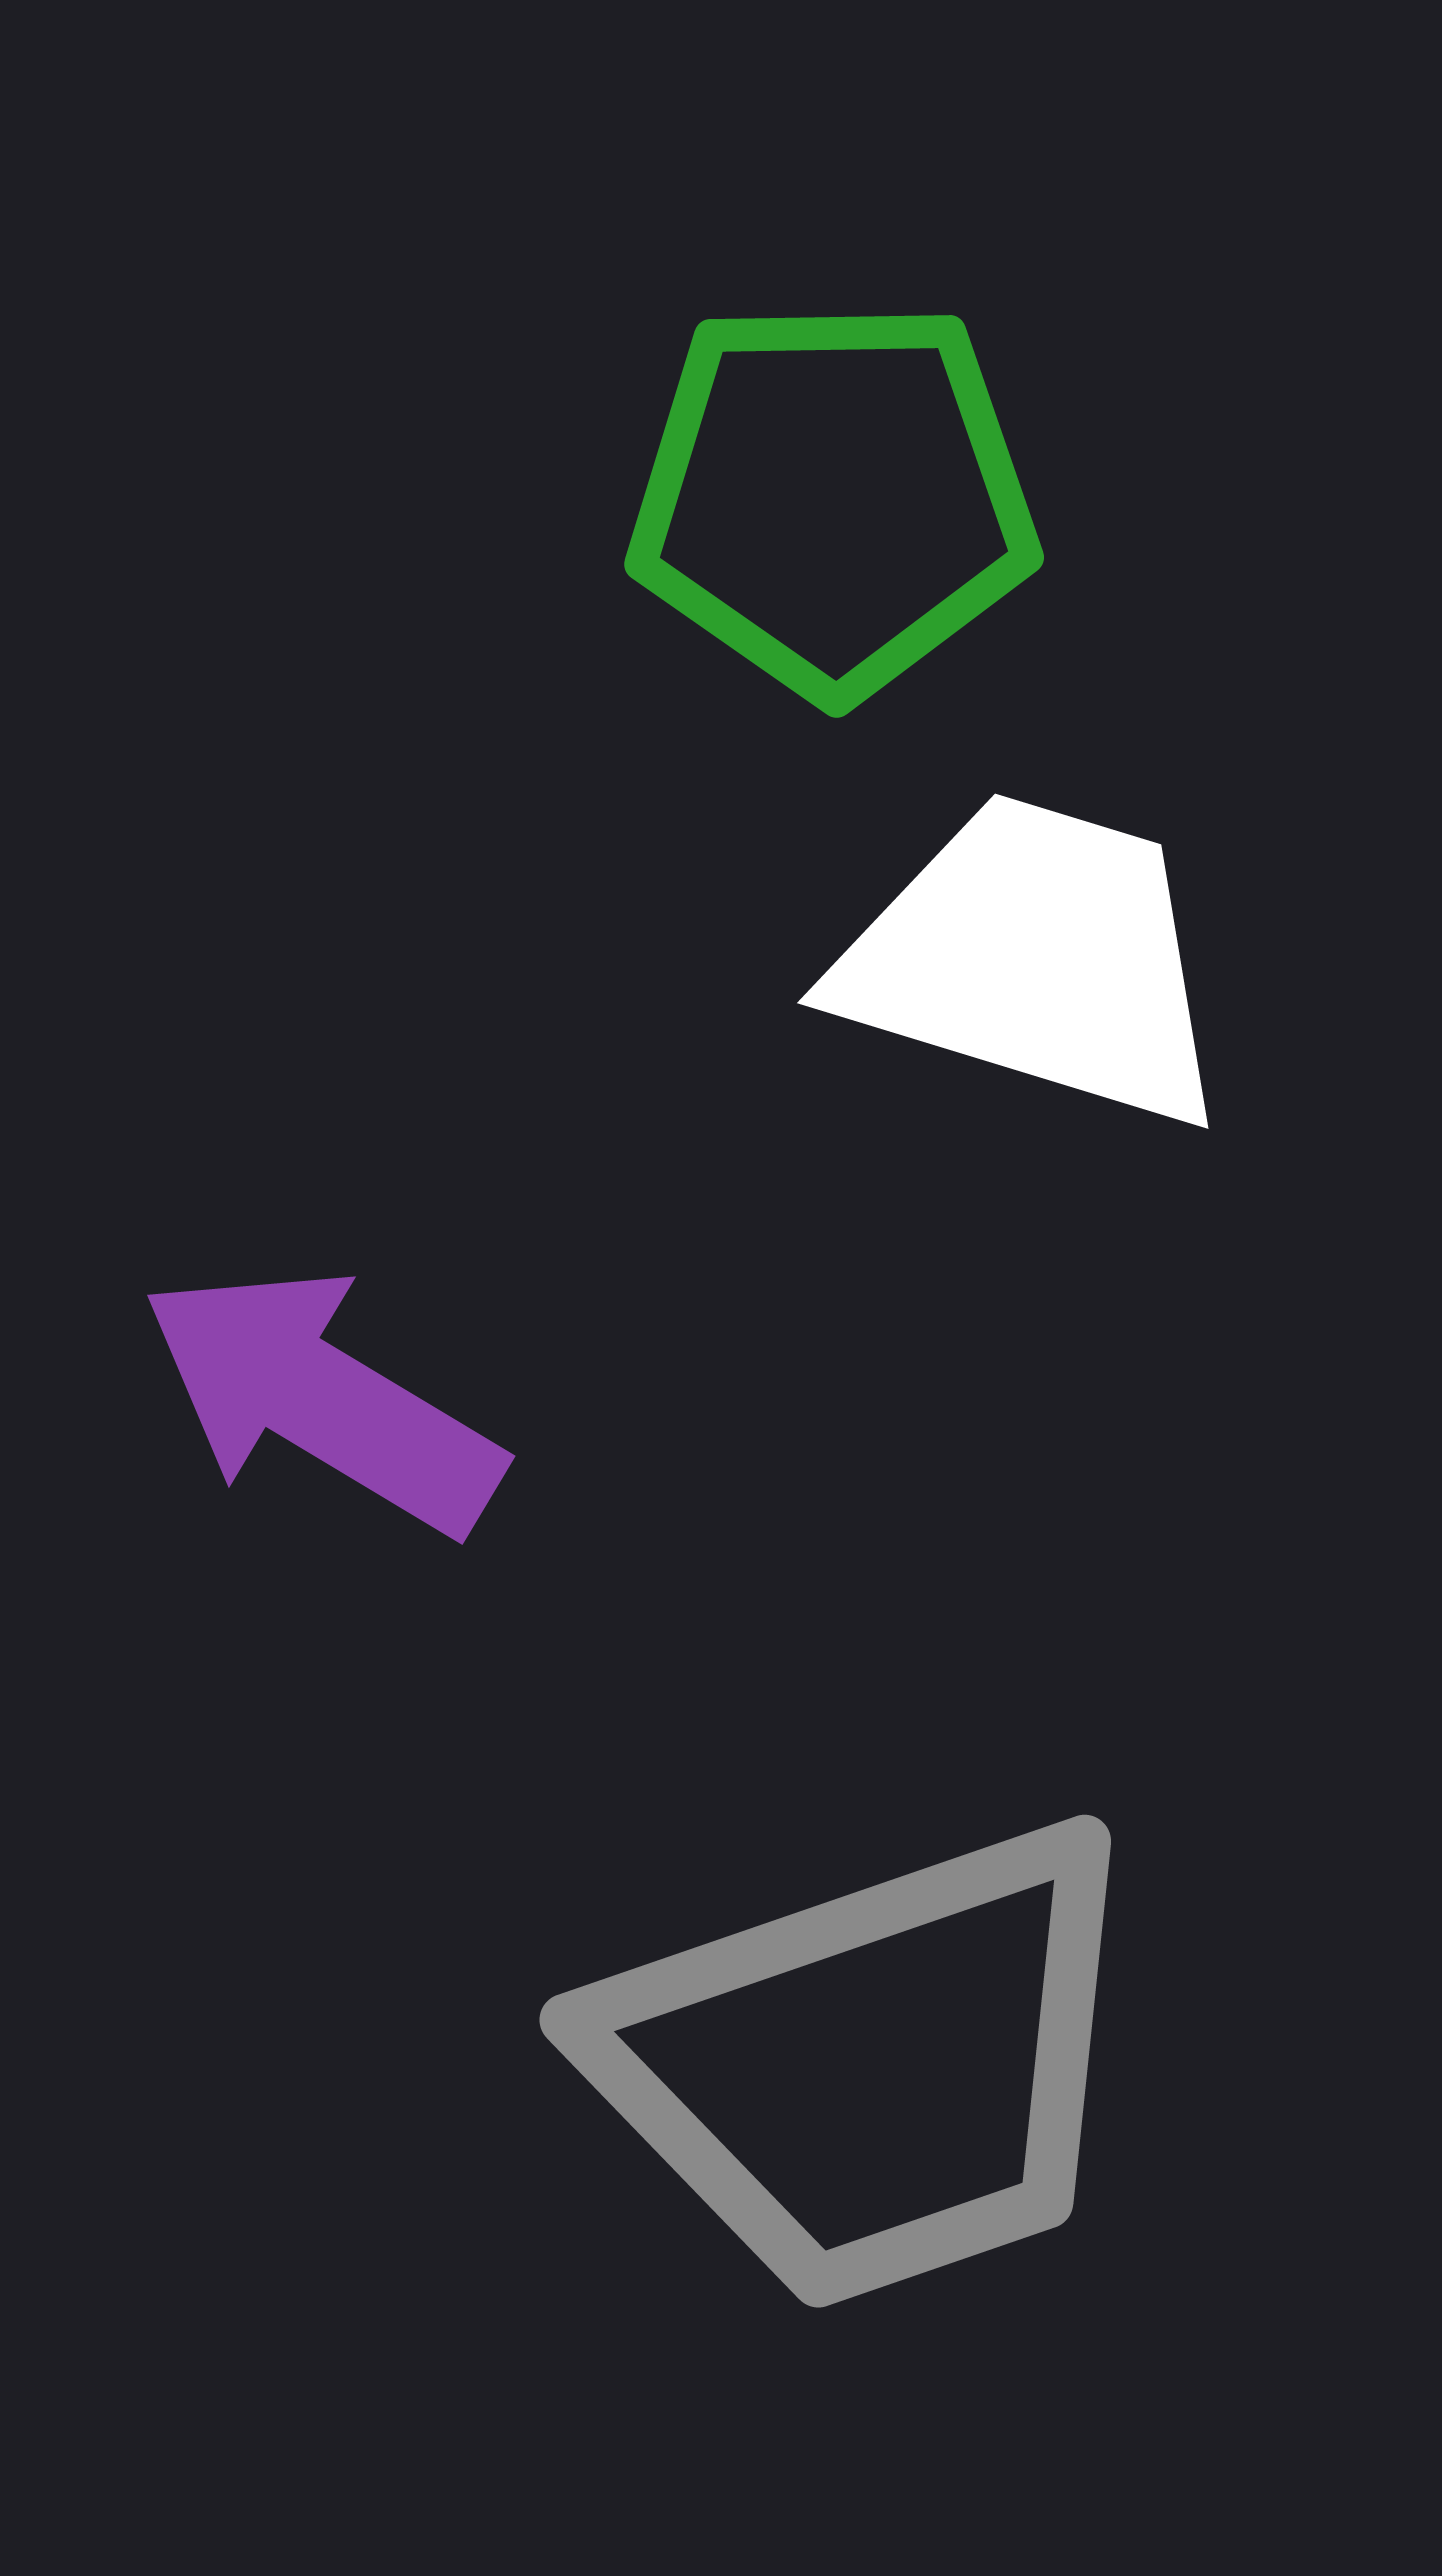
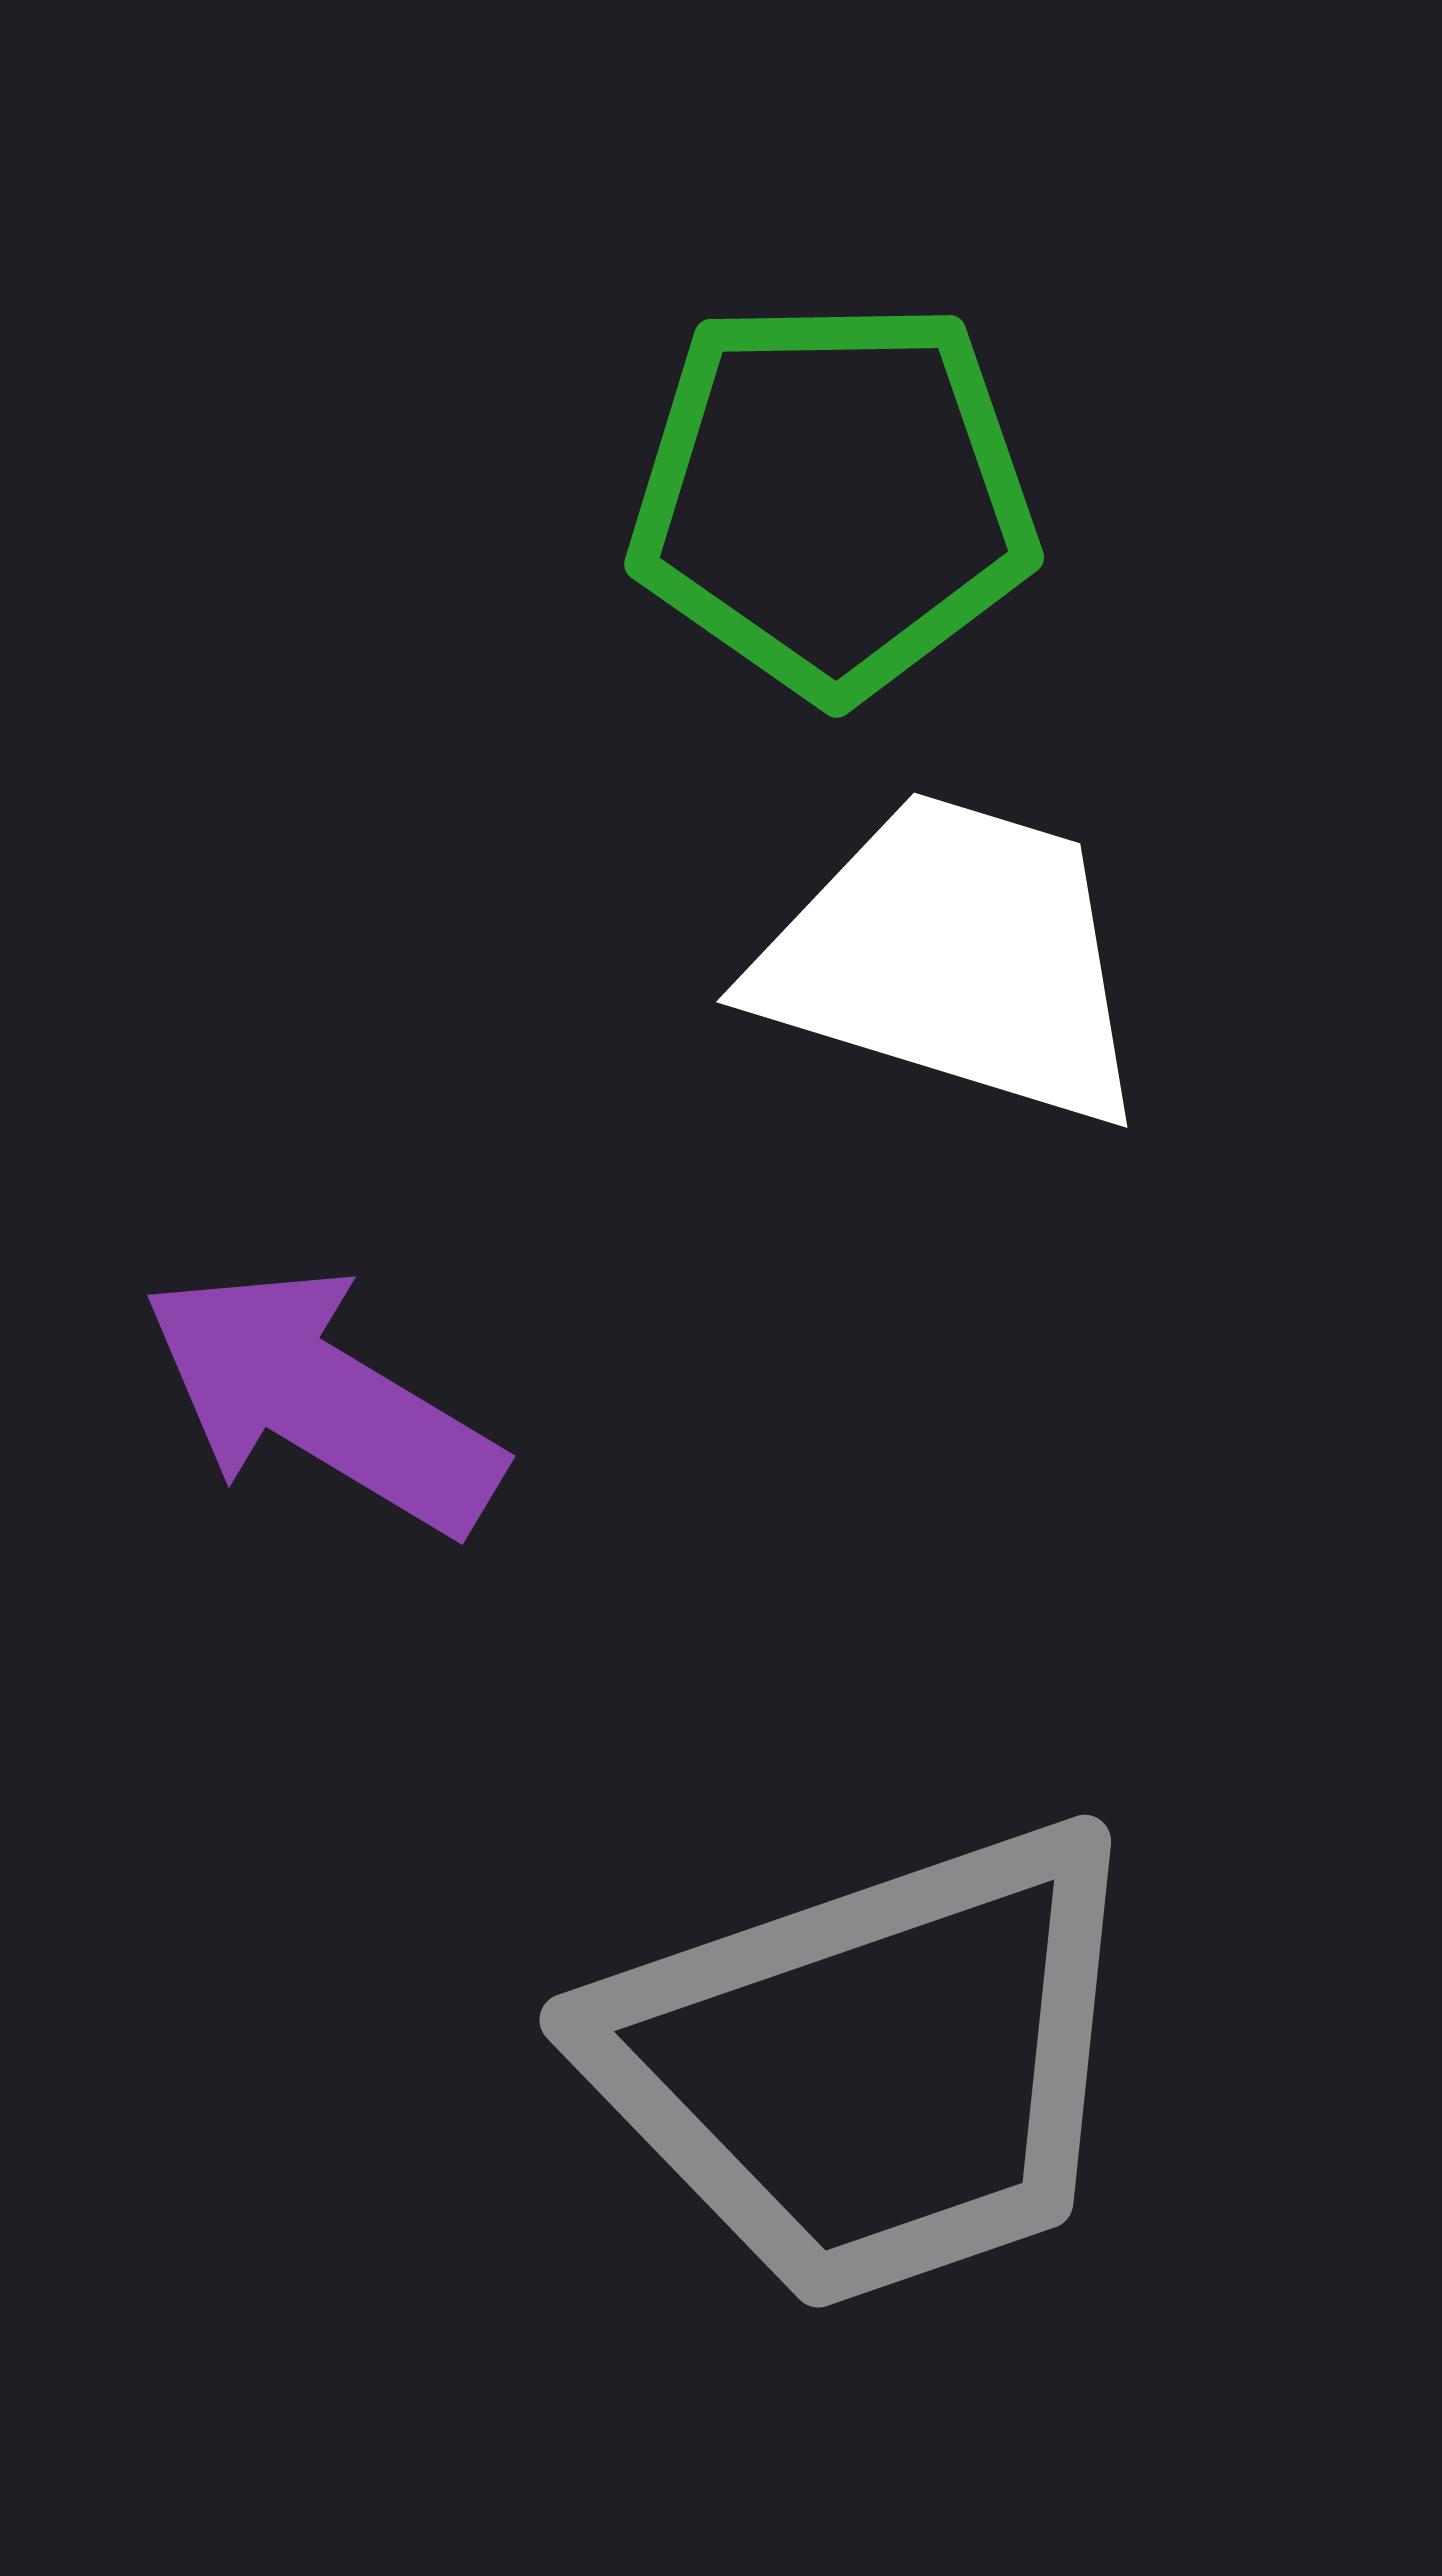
white trapezoid: moved 81 px left, 1 px up
